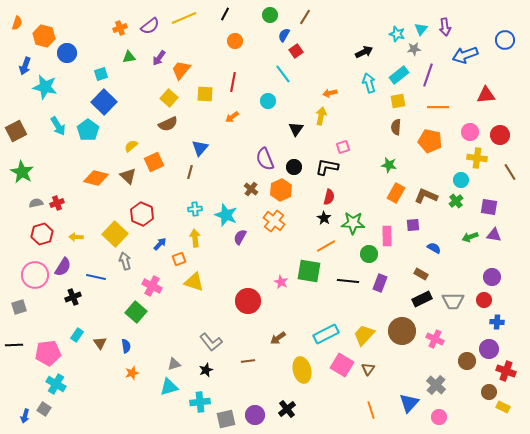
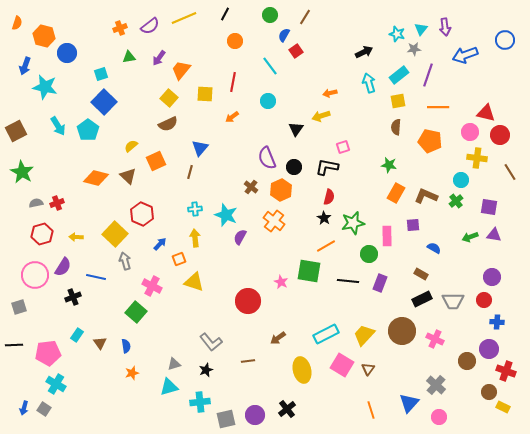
cyan line at (283, 74): moved 13 px left, 8 px up
red triangle at (486, 95): moved 18 px down; rotated 18 degrees clockwise
yellow arrow at (321, 116): rotated 120 degrees counterclockwise
purple semicircle at (265, 159): moved 2 px right, 1 px up
orange square at (154, 162): moved 2 px right, 1 px up
brown cross at (251, 189): moved 2 px up
green star at (353, 223): rotated 15 degrees counterclockwise
blue arrow at (25, 416): moved 1 px left, 8 px up
